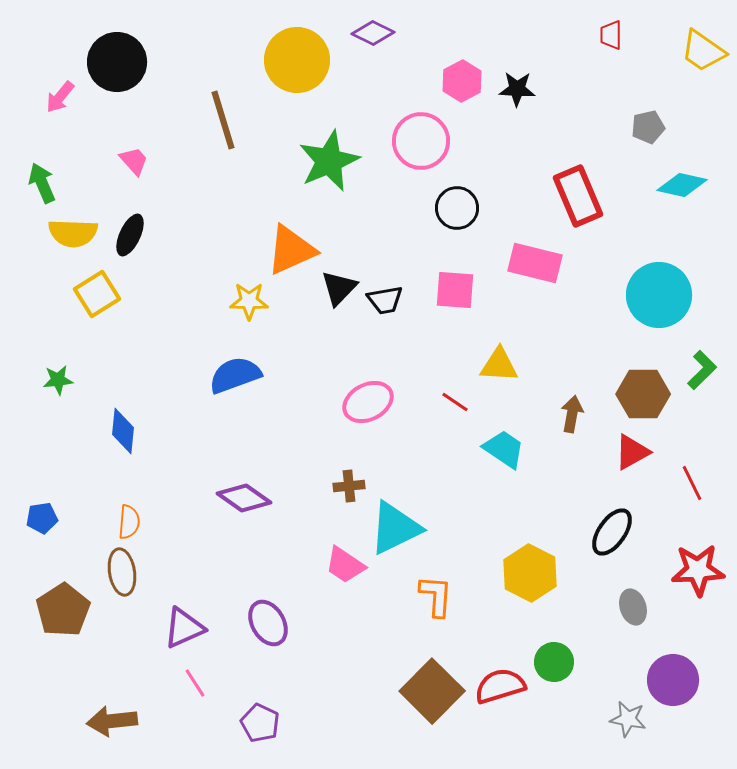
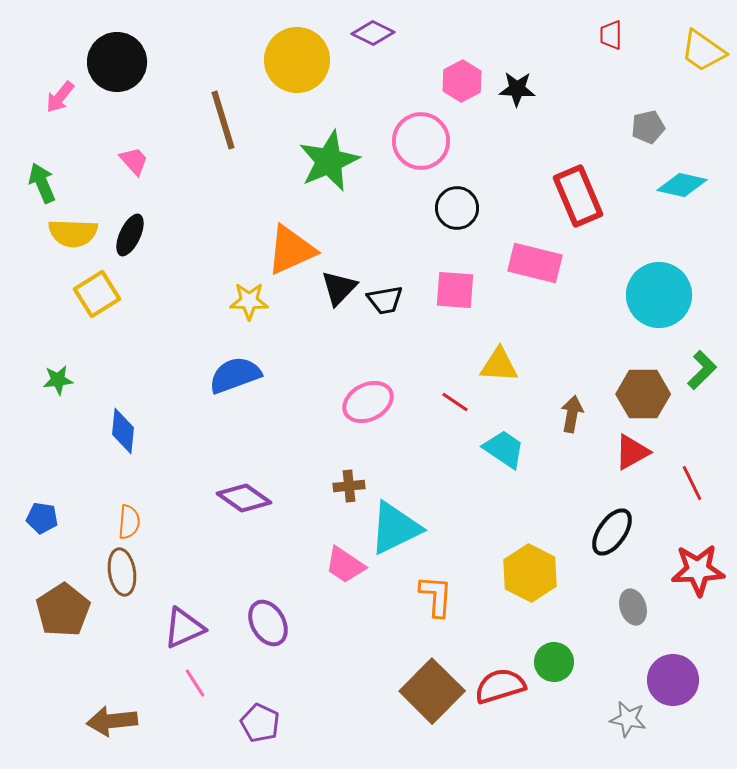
blue pentagon at (42, 518): rotated 16 degrees clockwise
